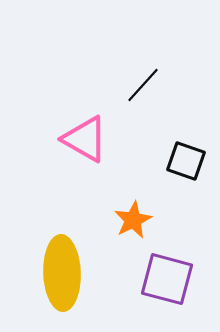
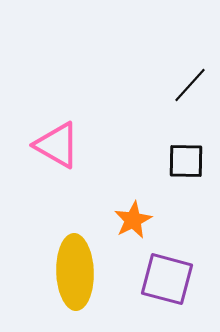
black line: moved 47 px right
pink triangle: moved 28 px left, 6 px down
black square: rotated 18 degrees counterclockwise
yellow ellipse: moved 13 px right, 1 px up
